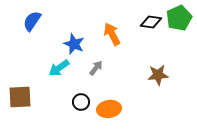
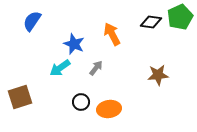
green pentagon: moved 1 px right, 1 px up
cyan arrow: moved 1 px right
brown square: rotated 15 degrees counterclockwise
